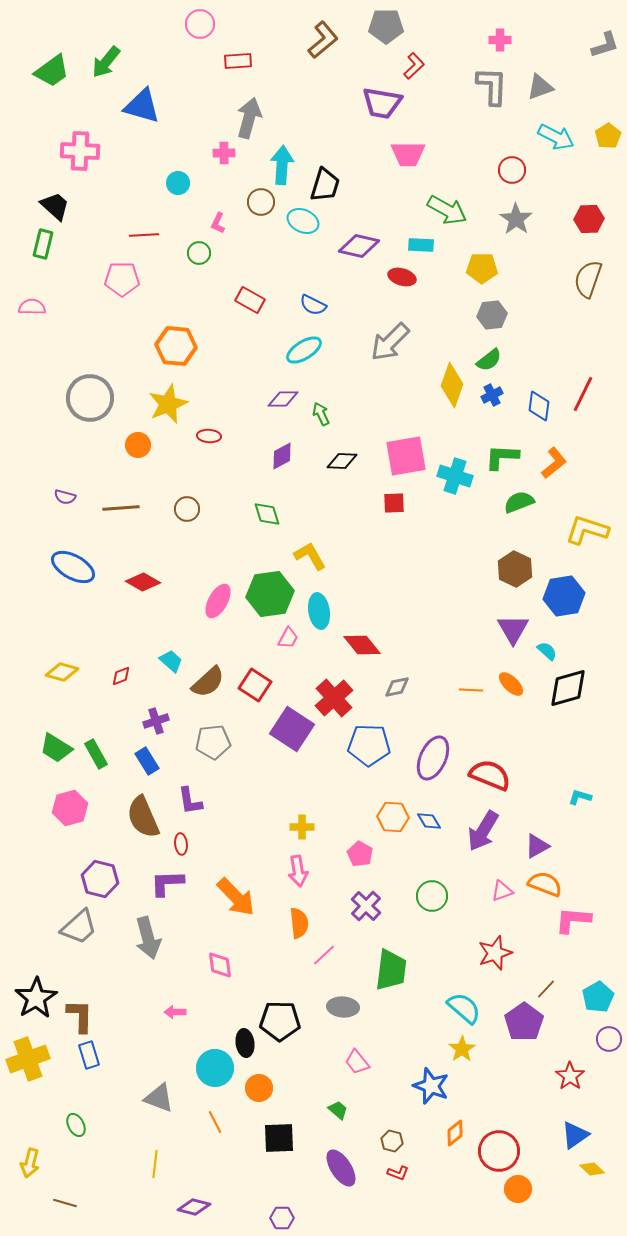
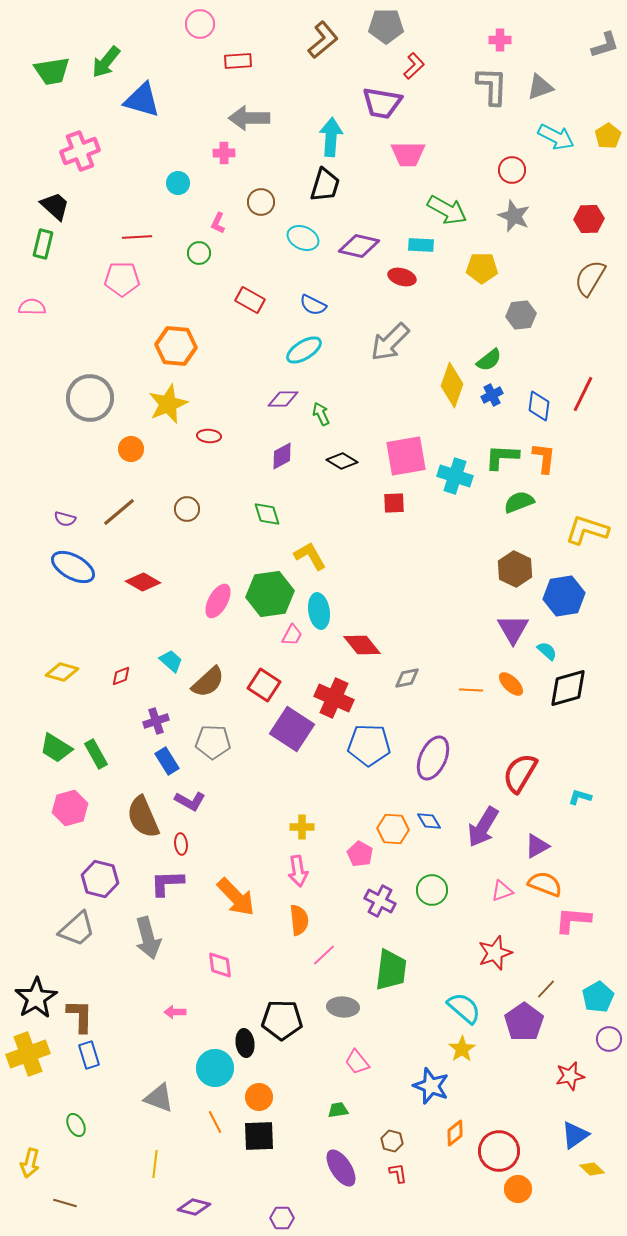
green trapezoid at (52, 71): rotated 27 degrees clockwise
blue triangle at (142, 106): moved 6 px up
gray arrow at (249, 118): rotated 105 degrees counterclockwise
pink cross at (80, 151): rotated 24 degrees counterclockwise
cyan arrow at (282, 165): moved 49 px right, 28 px up
gray star at (516, 219): moved 2 px left, 3 px up; rotated 12 degrees counterclockwise
cyan ellipse at (303, 221): moved 17 px down
red line at (144, 235): moved 7 px left, 2 px down
brown semicircle at (588, 279): moved 2 px right, 1 px up; rotated 12 degrees clockwise
gray hexagon at (492, 315): moved 29 px right
orange circle at (138, 445): moved 7 px left, 4 px down
black diamond at (342, 461): rotated 28 degrees clockwise
orange L-shape at (554, 463): moved 10 px left, 5 px up; rotated 44 degrees counterclockwise
purple semicircle at (65, 497): moved 22 px down
brown line at (121, 508): moved 2 px left, 4 px down; rotated 36 degrees counterclockwise
pink trapezoid at (288, 638): moved 4 px right, 3 px up
red square at (255, 685): moved 9 px right
gray diamond at (397, 687): moved 10 px right, 9 px up
red cross at (334, 698): rotated 24 degrees counterclockwise
gray pentagon at (213, 742): rotated 8 degrees clockwise
blue rectangle at (147, 761): moved 20 px right
red semicircle at (490, 775): moved 30 px right, 2 px up; rotated 81 degrees counterclockwise
purple L-shape at (190, 801): rotated 52 degrees counterclockwise
orange hexagon at (393, 817): moved 12 px down
purple arrow at (483, 831): moved 4 px up
green circle at (432, 896): moved 6 px up
purple cross at (366, 906): moved 14 px right, 5 px up; rotated 16 degrees counterclockwise
orange semicircle at (299, 923): moved 3 px up
gray trapezoid at (79, 927): moved 2 px left, 2 px down
black pentagon at (280, 1021): moved 2 px right, 1 px up
yellow cross at (28, 1059): moved 5 px up
red star at (570, 1076): rotated 24 degrees clockwise
orange circle at (259, 1088): moved 9 px down
green trapezoid at (338, 1110): rotated 50 degrees counterclockwise
black square at (279, 1138): moved 20 px left, 2 px up
red L-shape at (398, 1173): rotated 120 degrees counterclockwise
